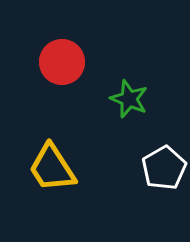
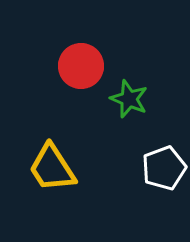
red circle: moved 19 px right, 4 px down
white pentagon: rotated 9 degrees clockwise
